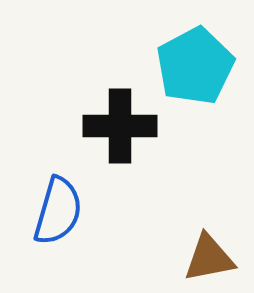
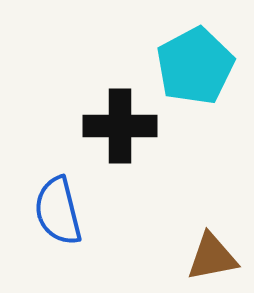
blue semicircle: rotated 150 degrees clockwise
brown triangle: moved 3 px right, 1 px up
